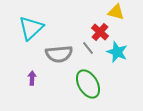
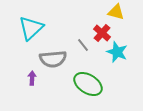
red cross: moved 2 px right, 1 px down
gray line: moved 5 px left, 3 px up
gray semicircle: moved 6 px left, 5 px down
green ellipse: rotated 28 degrees counterclockwise
